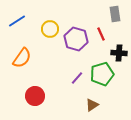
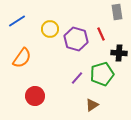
gray rectangle: moved 2 px right, 2 px up
